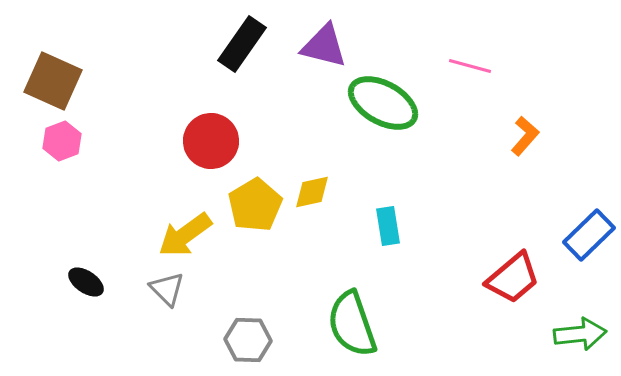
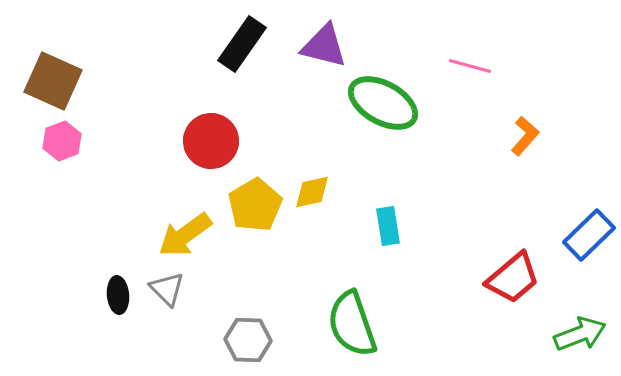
black ellipse: moved 32 px right, 13 px down; rotated 51 degrees clockwise
green arrow: rotated 15 degrees counterclockwise
